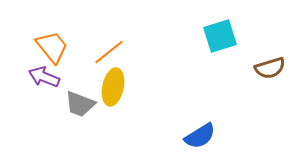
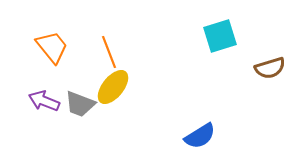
orange line: rotated 72 degrees counterclockwise
purple arrow: moved 24 px down
yellow ellipse: rotated 27 degrees clockwise
